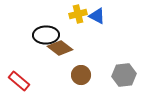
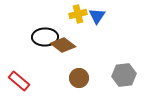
blue triangle: rotated 36 degrees clockwise
black ellipse: moved 1 px left, 2 px down
brown diamond: moved 3 px right, 3 px up
brown circle: moved 2 px left, 3 px down
